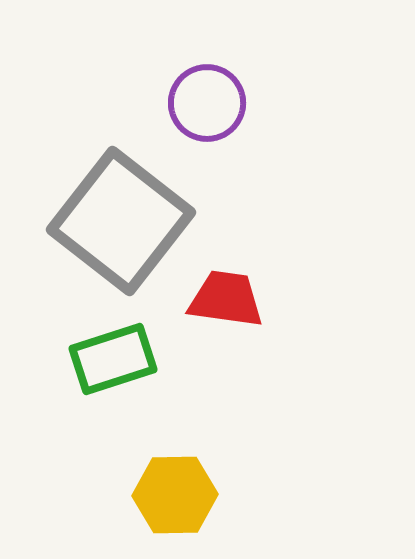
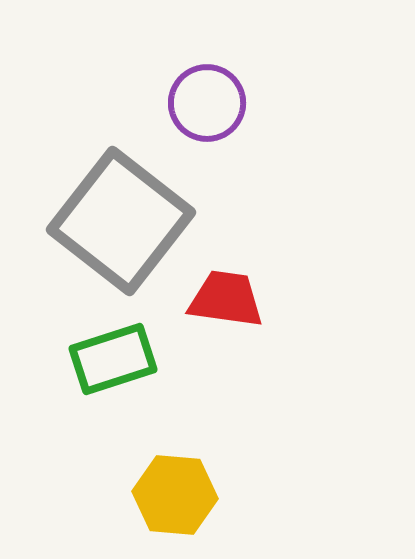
yellow hexagon: rotated 6 degrees clockwise
